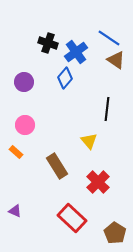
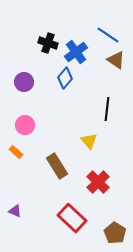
blue line: moved 1 px left, 3 px up
